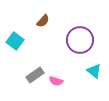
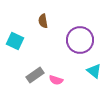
brown semicircle: rotated 128 degrees clockwise
cyan square: rotated 12 degrees counterclockwise
pink semicircle: moved 1 px up
